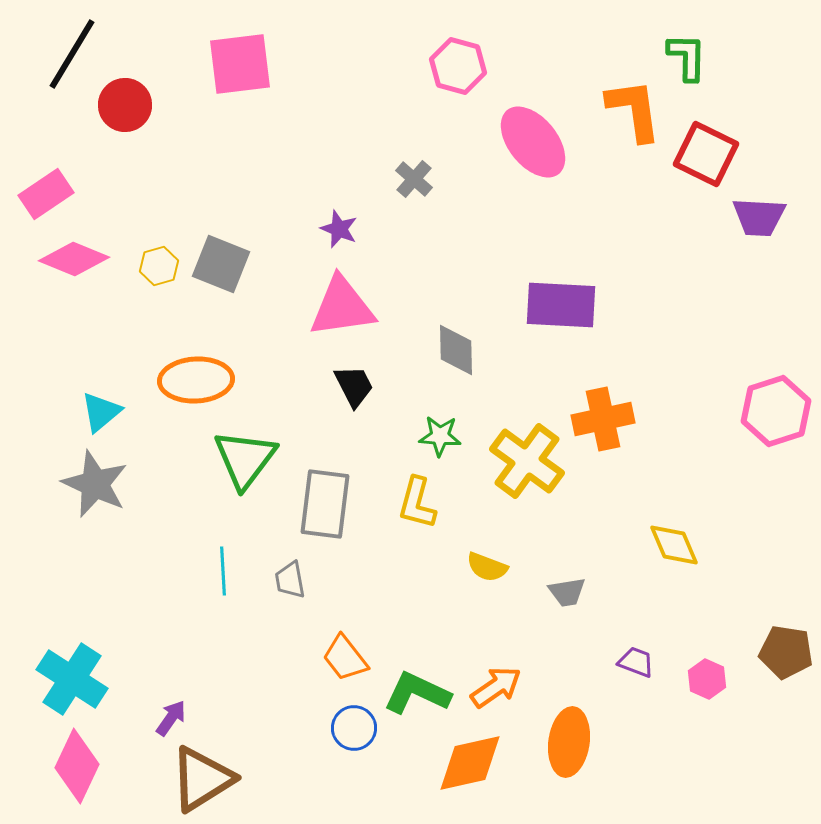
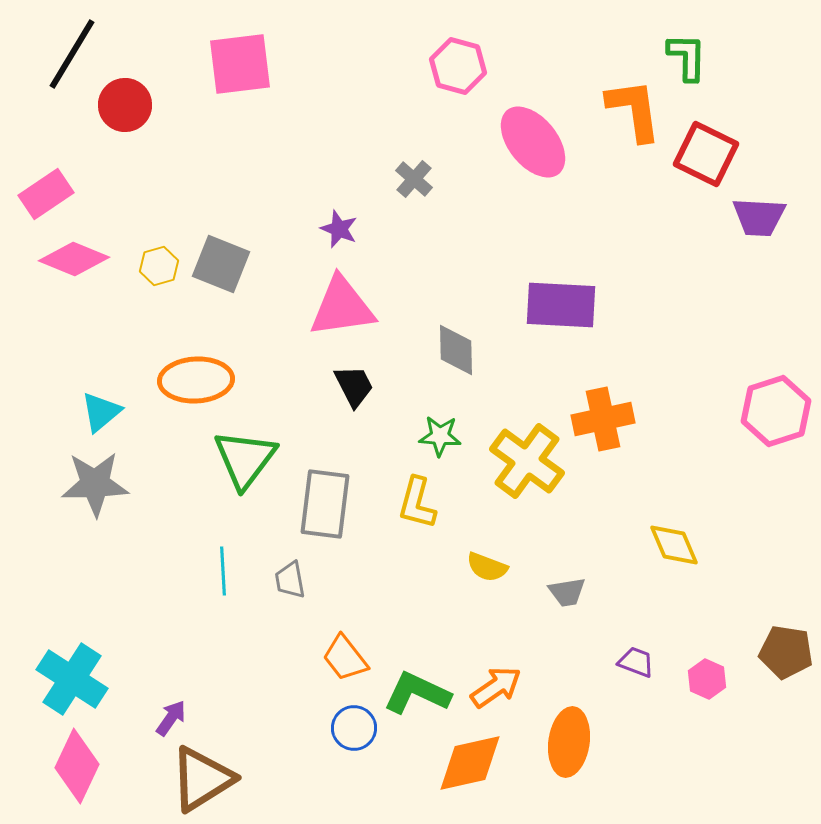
gray star at (95, 484): rotated 26 degrees counterclockwise
